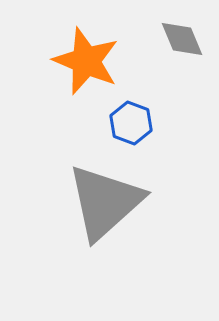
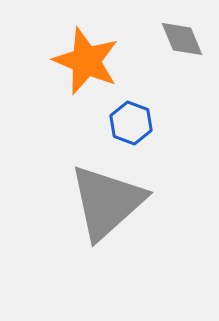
gray triangle: moved 2 px right
